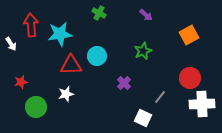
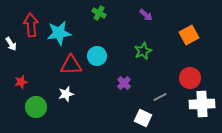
cyan star: moved 1 px left, 1 px up
gray line: rotated 24 degrees clockwise
